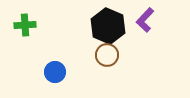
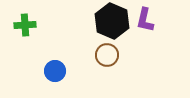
purple L-shape: rotated 30 degrees counterclockwise
black hexagon: moved 4 px right, 5 px up
blue circle: moved 1 px up
